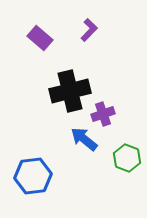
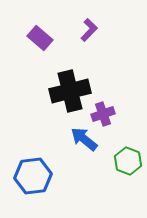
green hexagon: moved 1 px right, 3 px down
